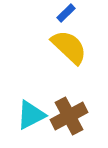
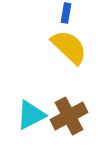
blue rectangle: rotated 36 degrees counterclockwise
